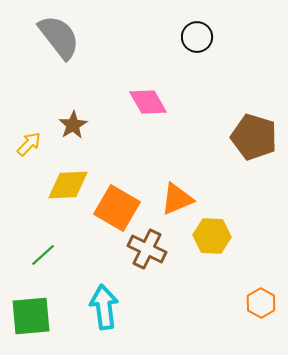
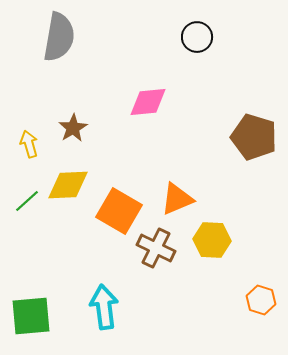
gray semicircle: rotated 48 degrees clockwise
pink diamond: rotated 66 degrees counterclockwise
brown star: moved 3 px down
yellow arrow: rotated 60 degrees counterclockwise
orange square: moved 2 px right, 3 px down
yellow hexagon: moved 4 px down
brown cross: moved 9 px right, 1 px up
green line: moved 16 px left, 54 px up
orange hexagon: moved 3 px up; rotated 12 degrees counterclockwise
